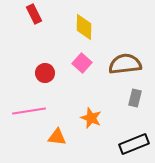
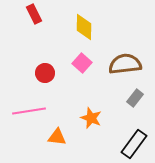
gray rectangle: rotated 24 degrees clockwise
black rectangle: rotated 32 degrees counterclockwise
